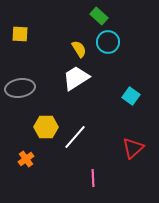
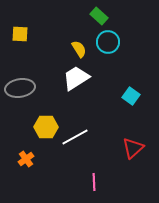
white line: rotated 20 degrees clockwise
pink line: moved 1 px right, 4 px down
